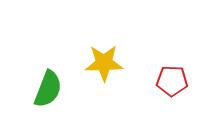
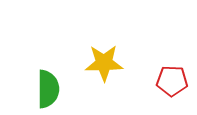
green semicircle: rotated 21 degrees counterclockwise
